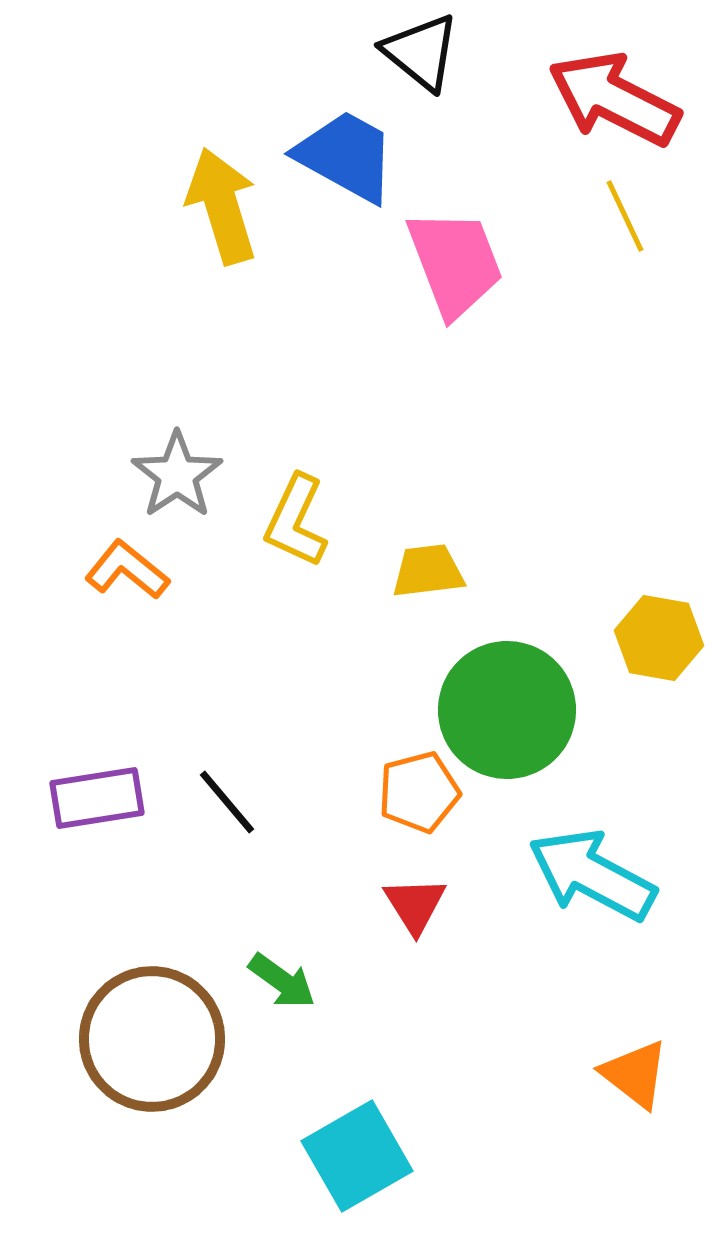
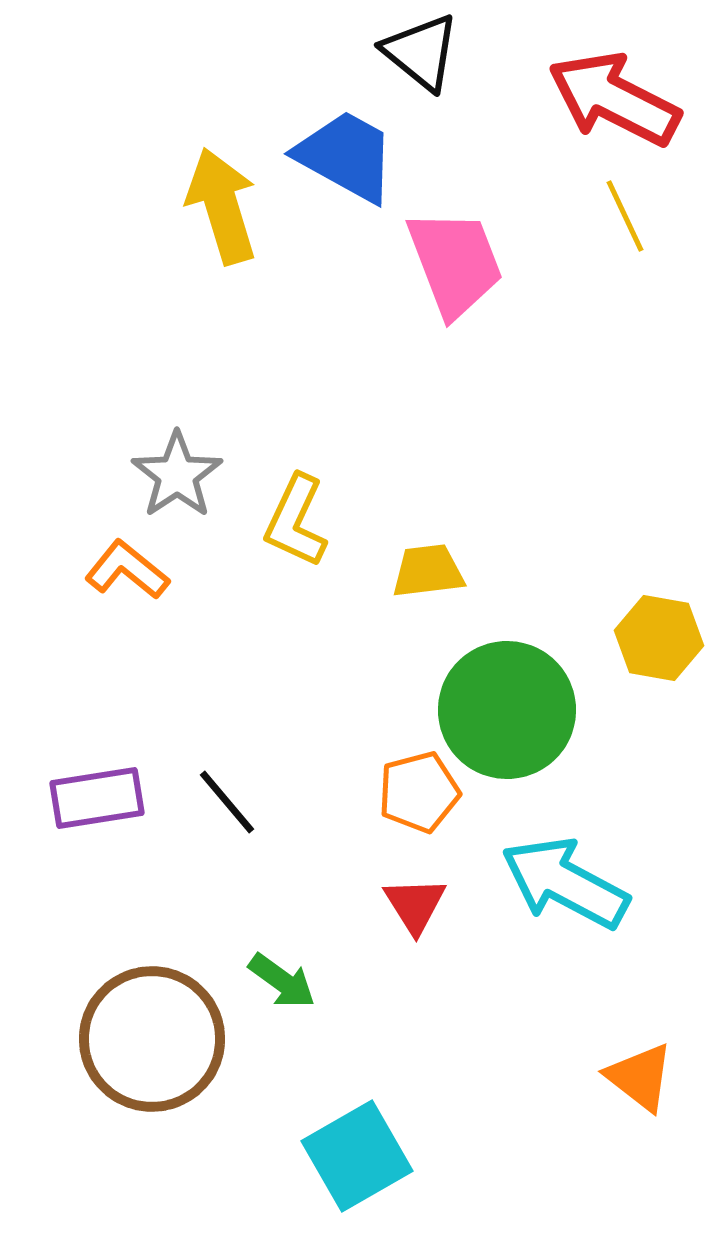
cyan arrow: moved 27 px left, 8 px down
orange triangle: moved 5 px right, 3 px down
